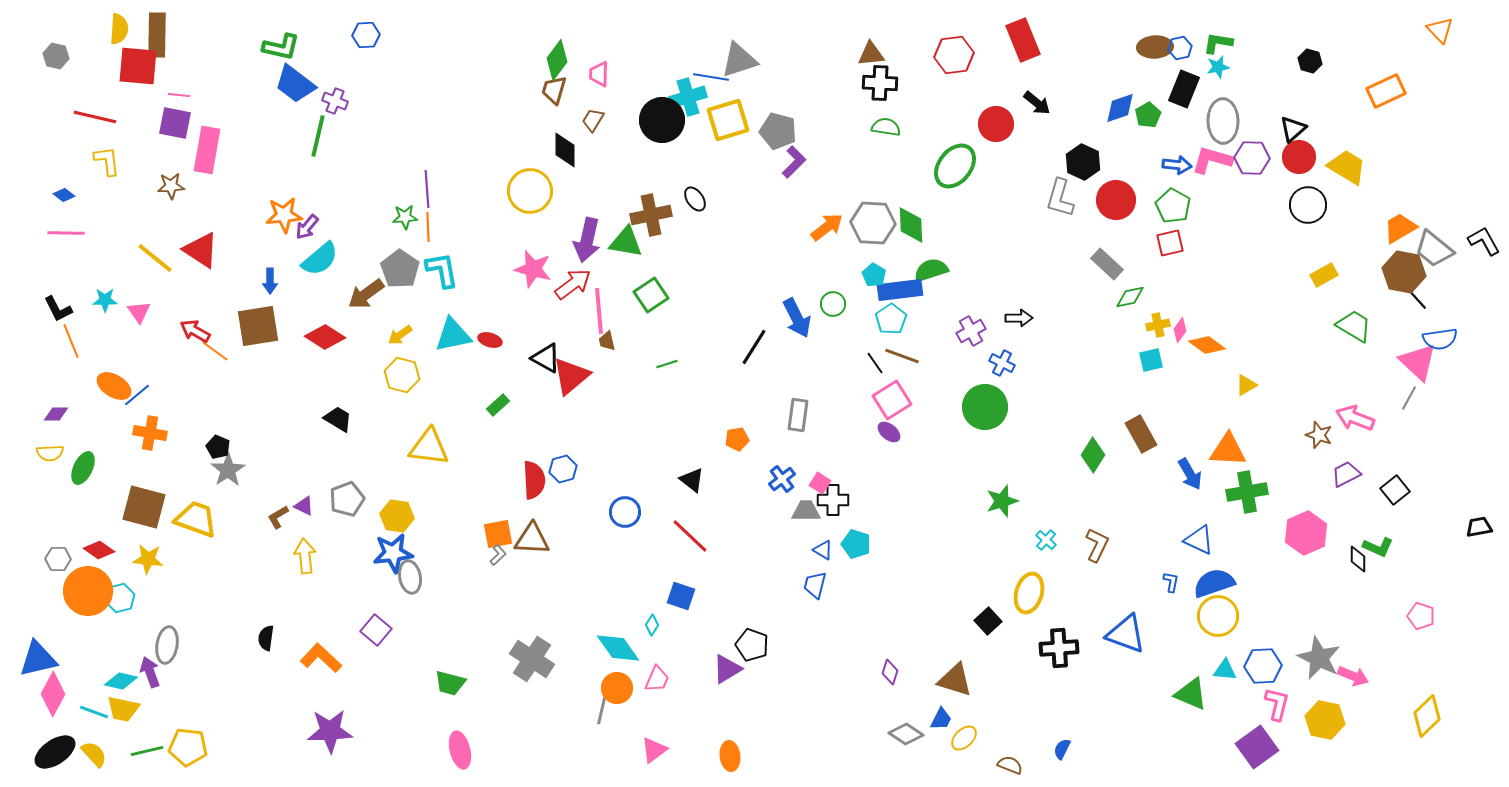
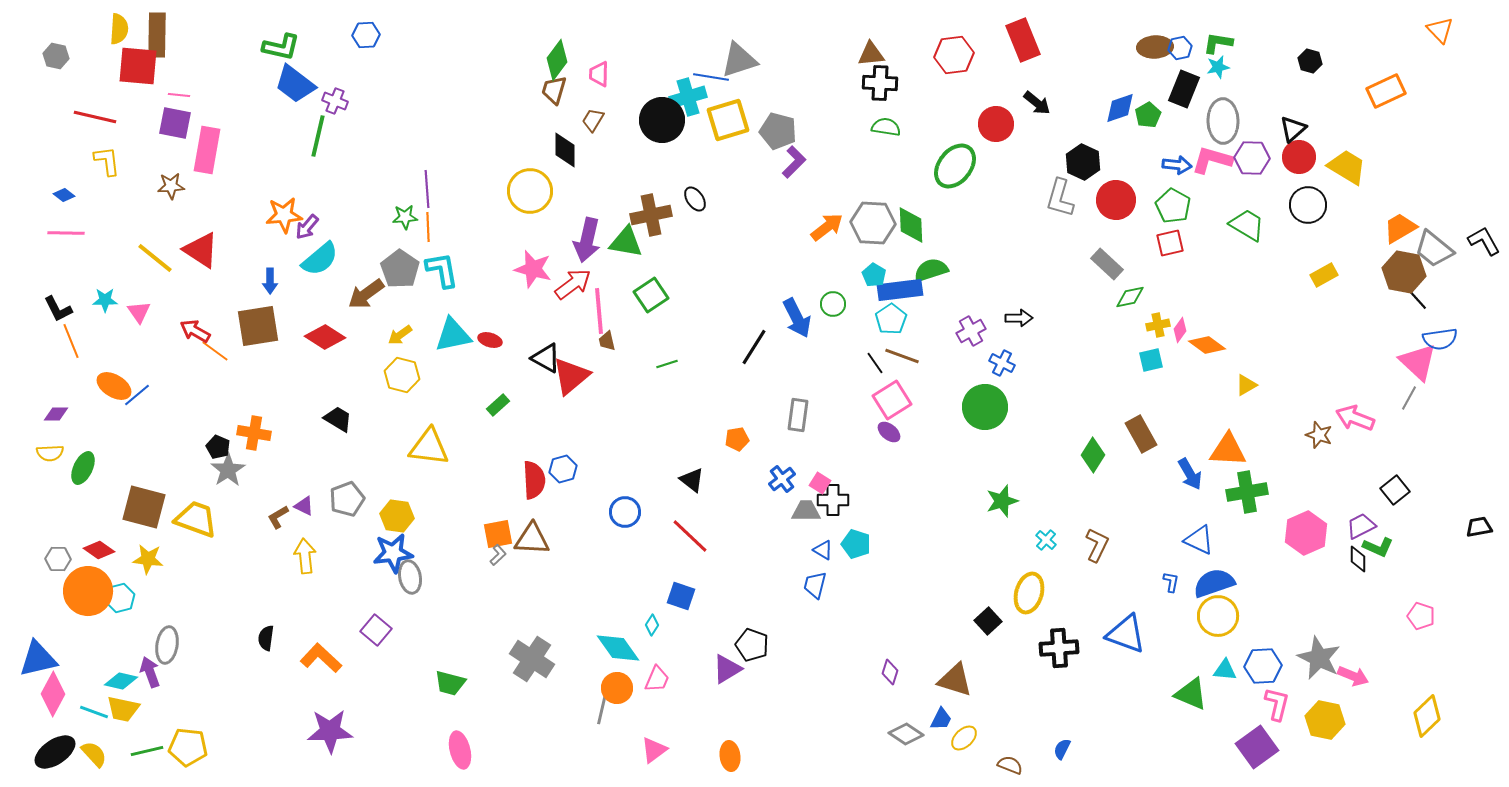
green trapezoid at (1354, 326): moved 107 px left, 101 px up
orange cross at (150, 433): moved 104 px right
purple trapezoid at (1346, 474): moved 15 px right, 52 px down
